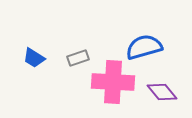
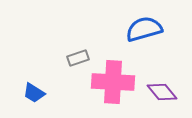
blue semicircle: moved 18 px up
blue trapezoid: moved 35 px down
